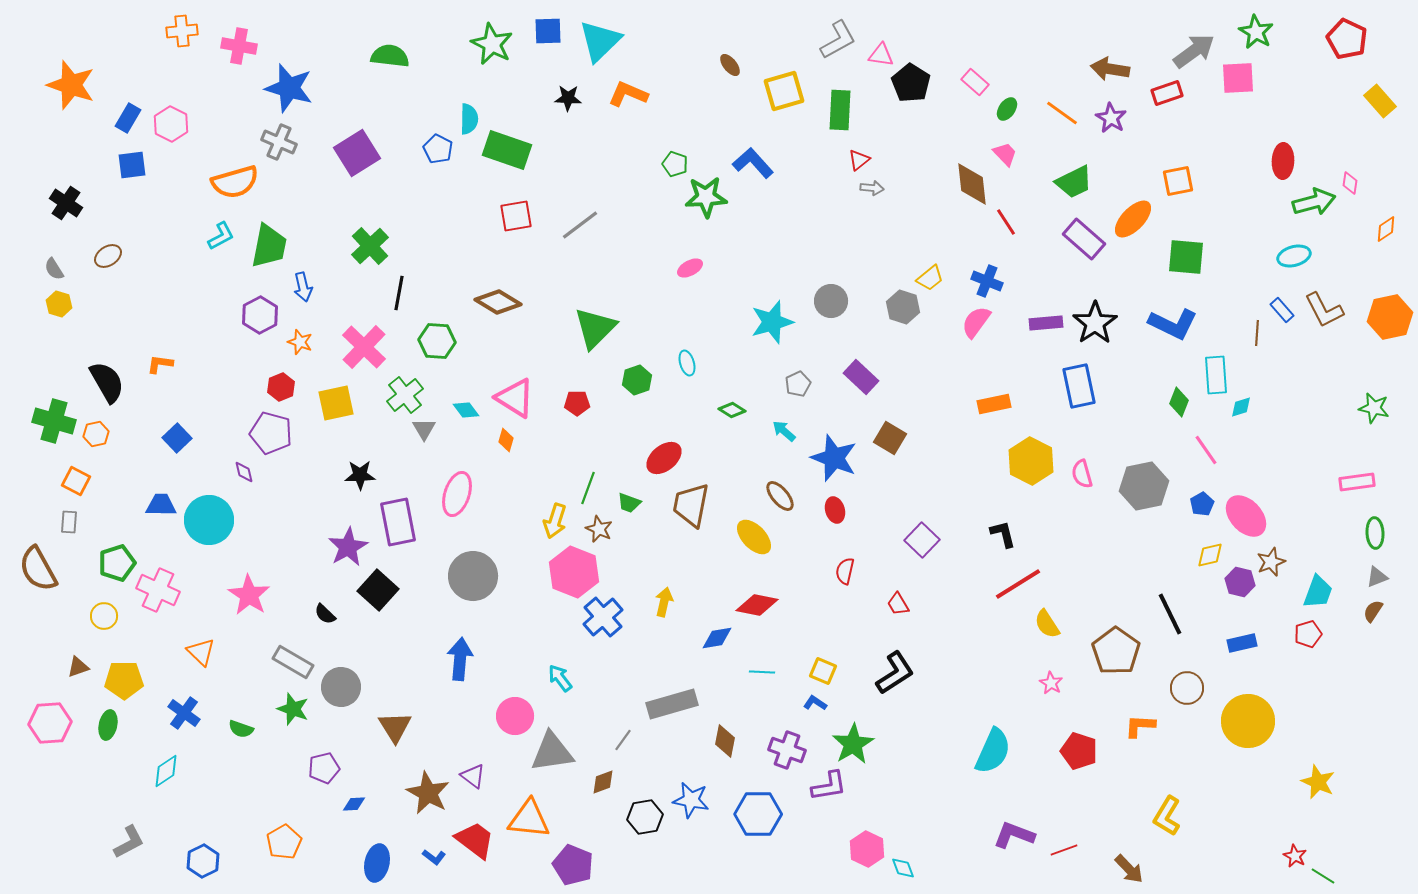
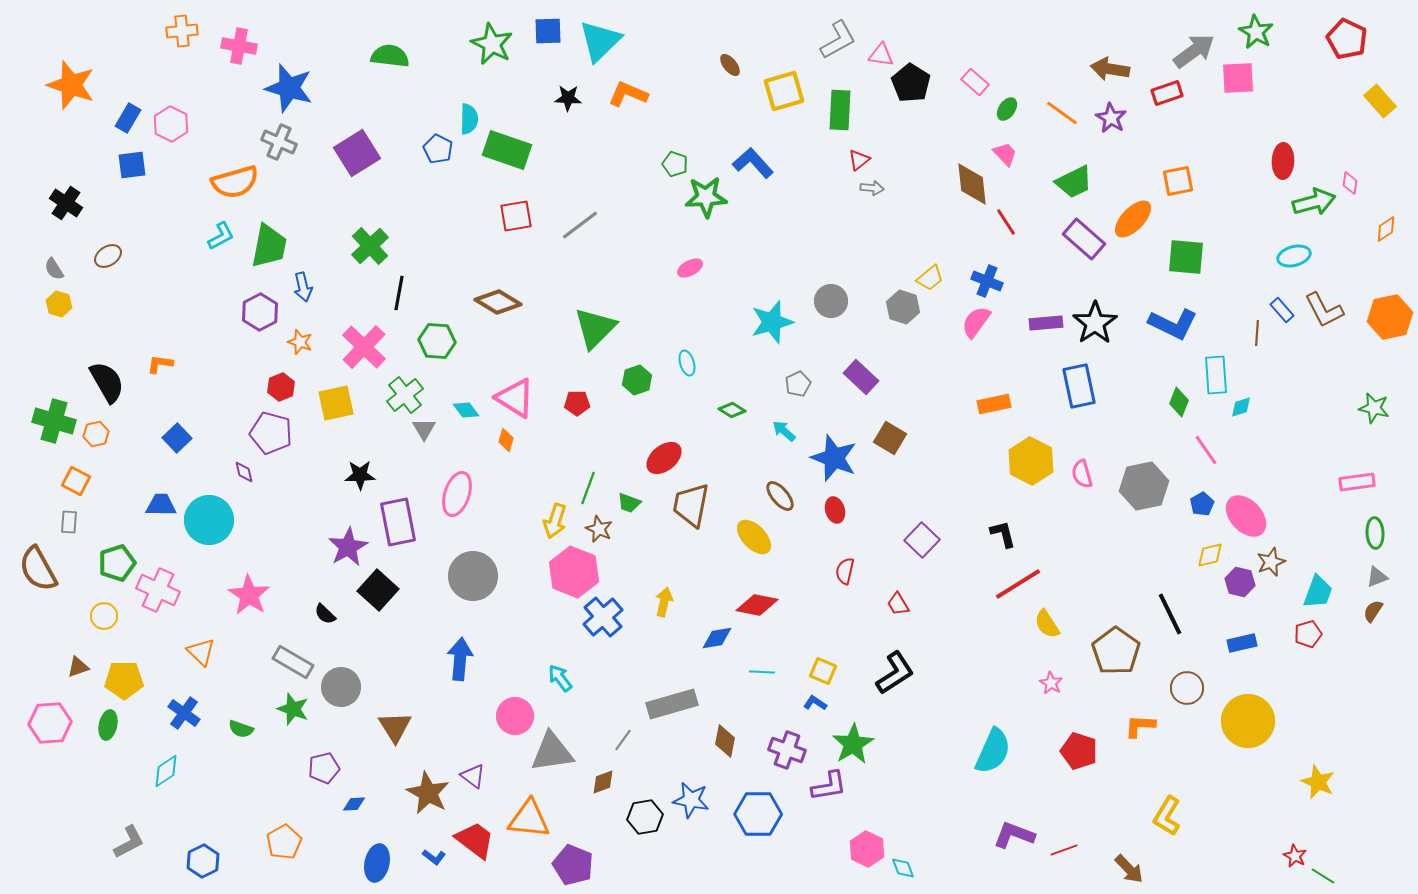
purple hexagon at (260, 315): moved 3 px up
